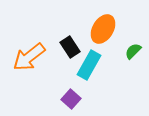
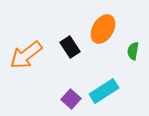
green semicircle: rotated 36 degrees counterclockwise
orange arrow: moved 3 px left, 2 px up
cyan rectangle: moved 15 px right, 26 px down; rotated 28 degrees clockwise
